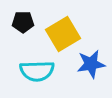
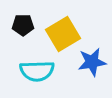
black pentagon: moved 3 px down
blue star: moved 1 px right, 2 px up
